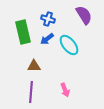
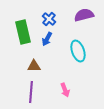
purple semicircle: rotated 72 degrees counterclockwise
blue cross: moved 1 px right; rotated 24 degrees clockwise
blue arrow: rotated 24 degrees counterclockwise
cyan ellipse: moved 9 px right, 6 px down; rotated 20 degrees clockwise
